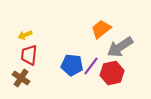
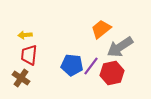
yellow arrow: rotated 16 degrees clockwise
